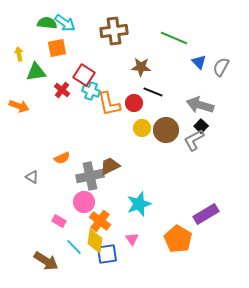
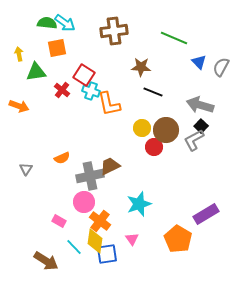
red circle: moved 20 px right, 44 px down
gray triangle: moved 6 px left, 8 px up; rotated 32 degrees clockwise
